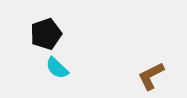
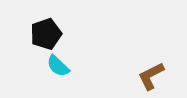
cyan semicircle: moved 1 px right, 2 px up
